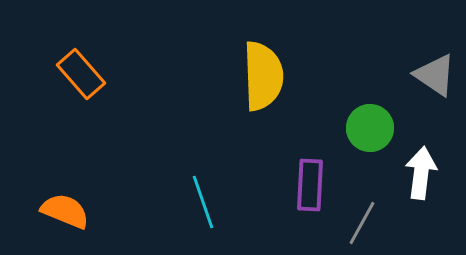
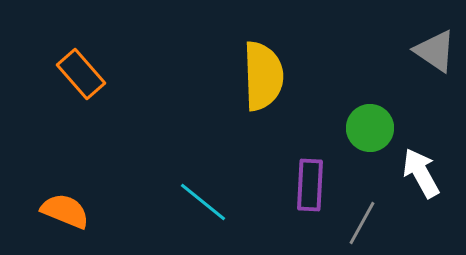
gray triangle: moved 24 px up
white arrow: rotated 36 degrees counterclockwise
cyan line: rotated 32 degrees counterclockwise
